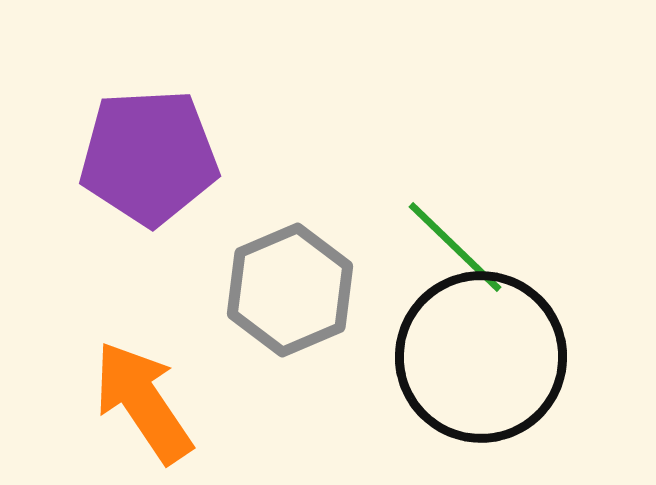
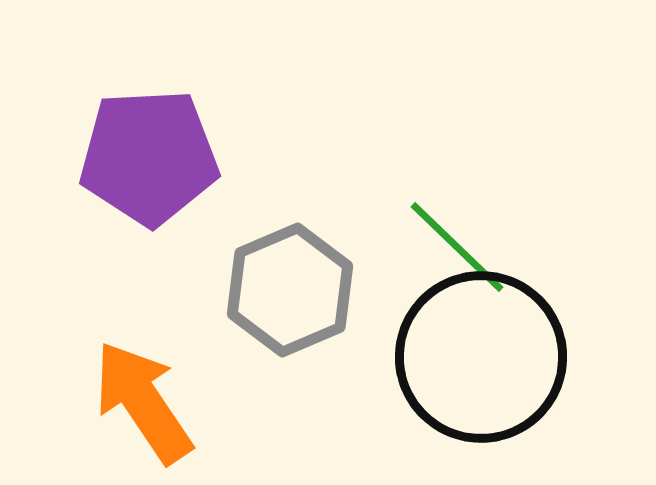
green line: moved 2 px right
